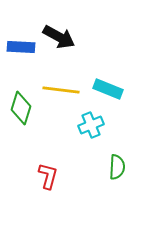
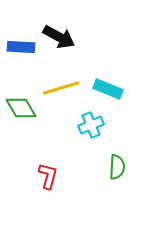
yellow line: moved 2 px up; rotated 24 degrees counterclockwise
green diamond: rotated 48 degrees counterclockwise
